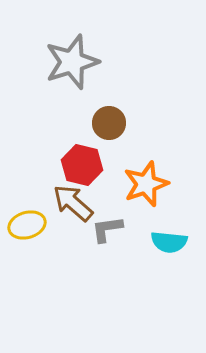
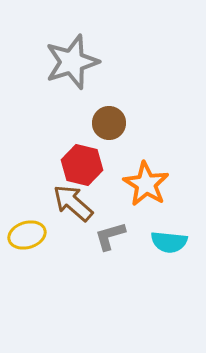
orange star: rotated 21 degrees counterclockwise
yellow ellipse: moved 10 px down
gray L-shape: moved 3 px right, 7 px down; rotated 8 degrees counterclockwise
